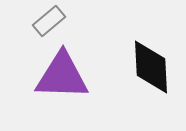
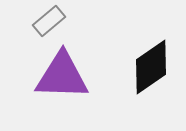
black diamond: rotated 58 degrees clockwise
